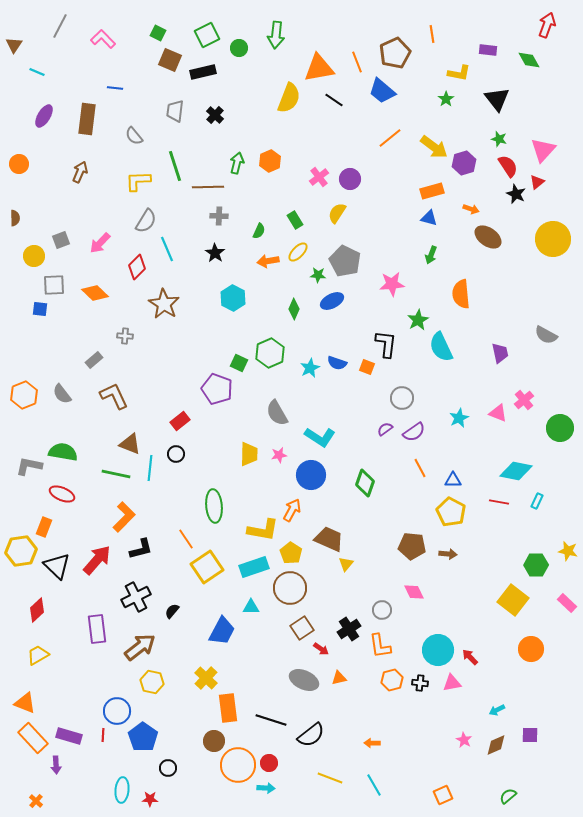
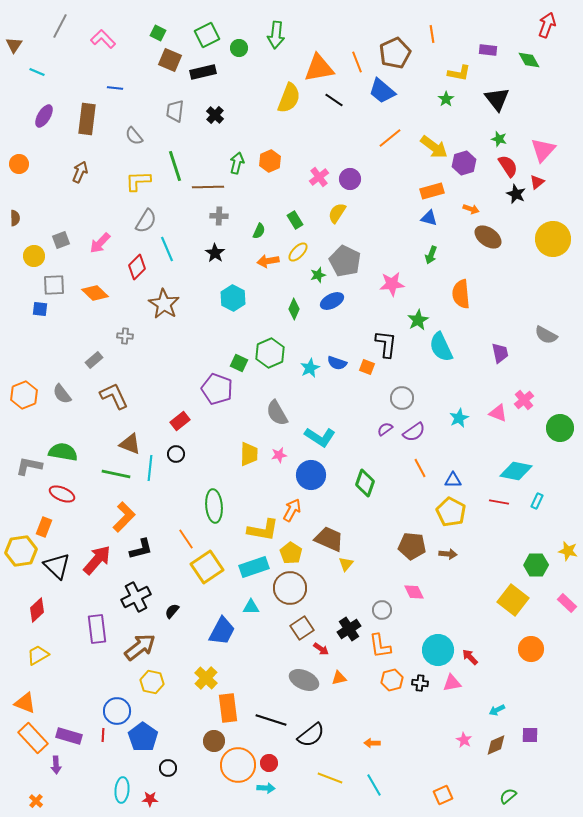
green star at (318, 275): rotated 21 degrees counterclockwise
